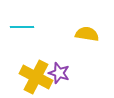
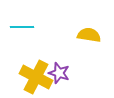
yellow semicircle: moved 2 px right, 1 px down
